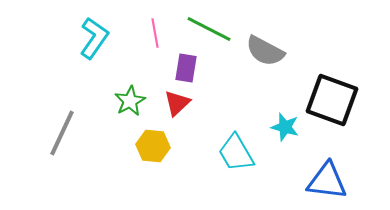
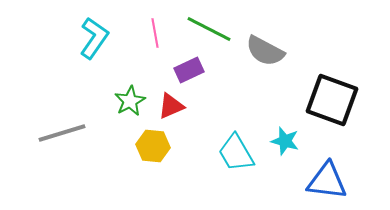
purple rectangle: moved 3 px right, 2 px down; rotated 56 degrees clockwise
red triangle: moved 6 px left, 3 px down; rotated 20 degrees clockwise
cyan star: moved 14 px down
gray line: rotated 48 degrees clockwise
